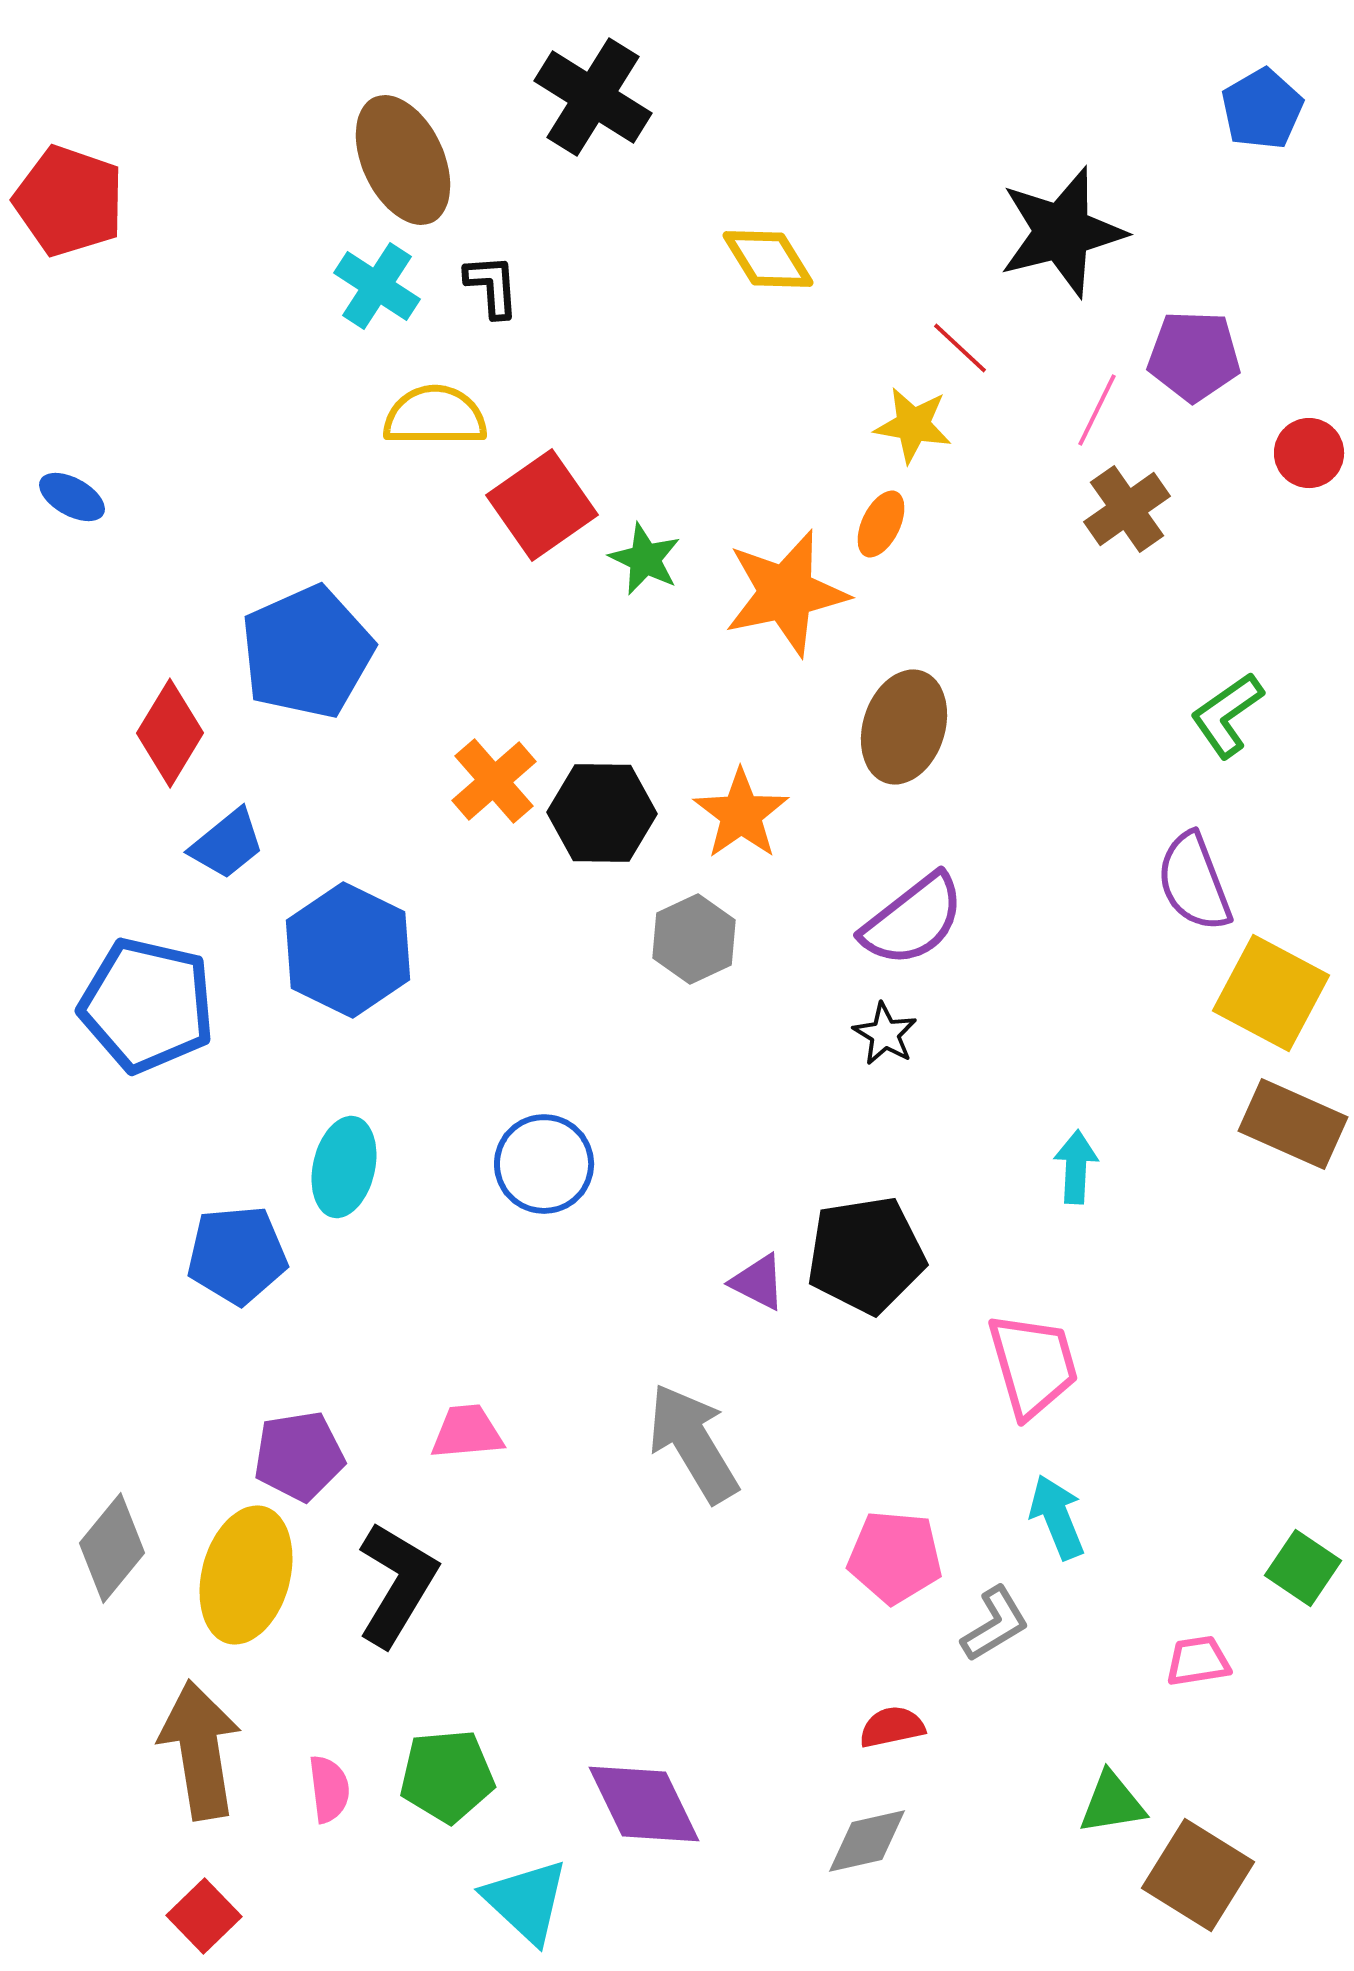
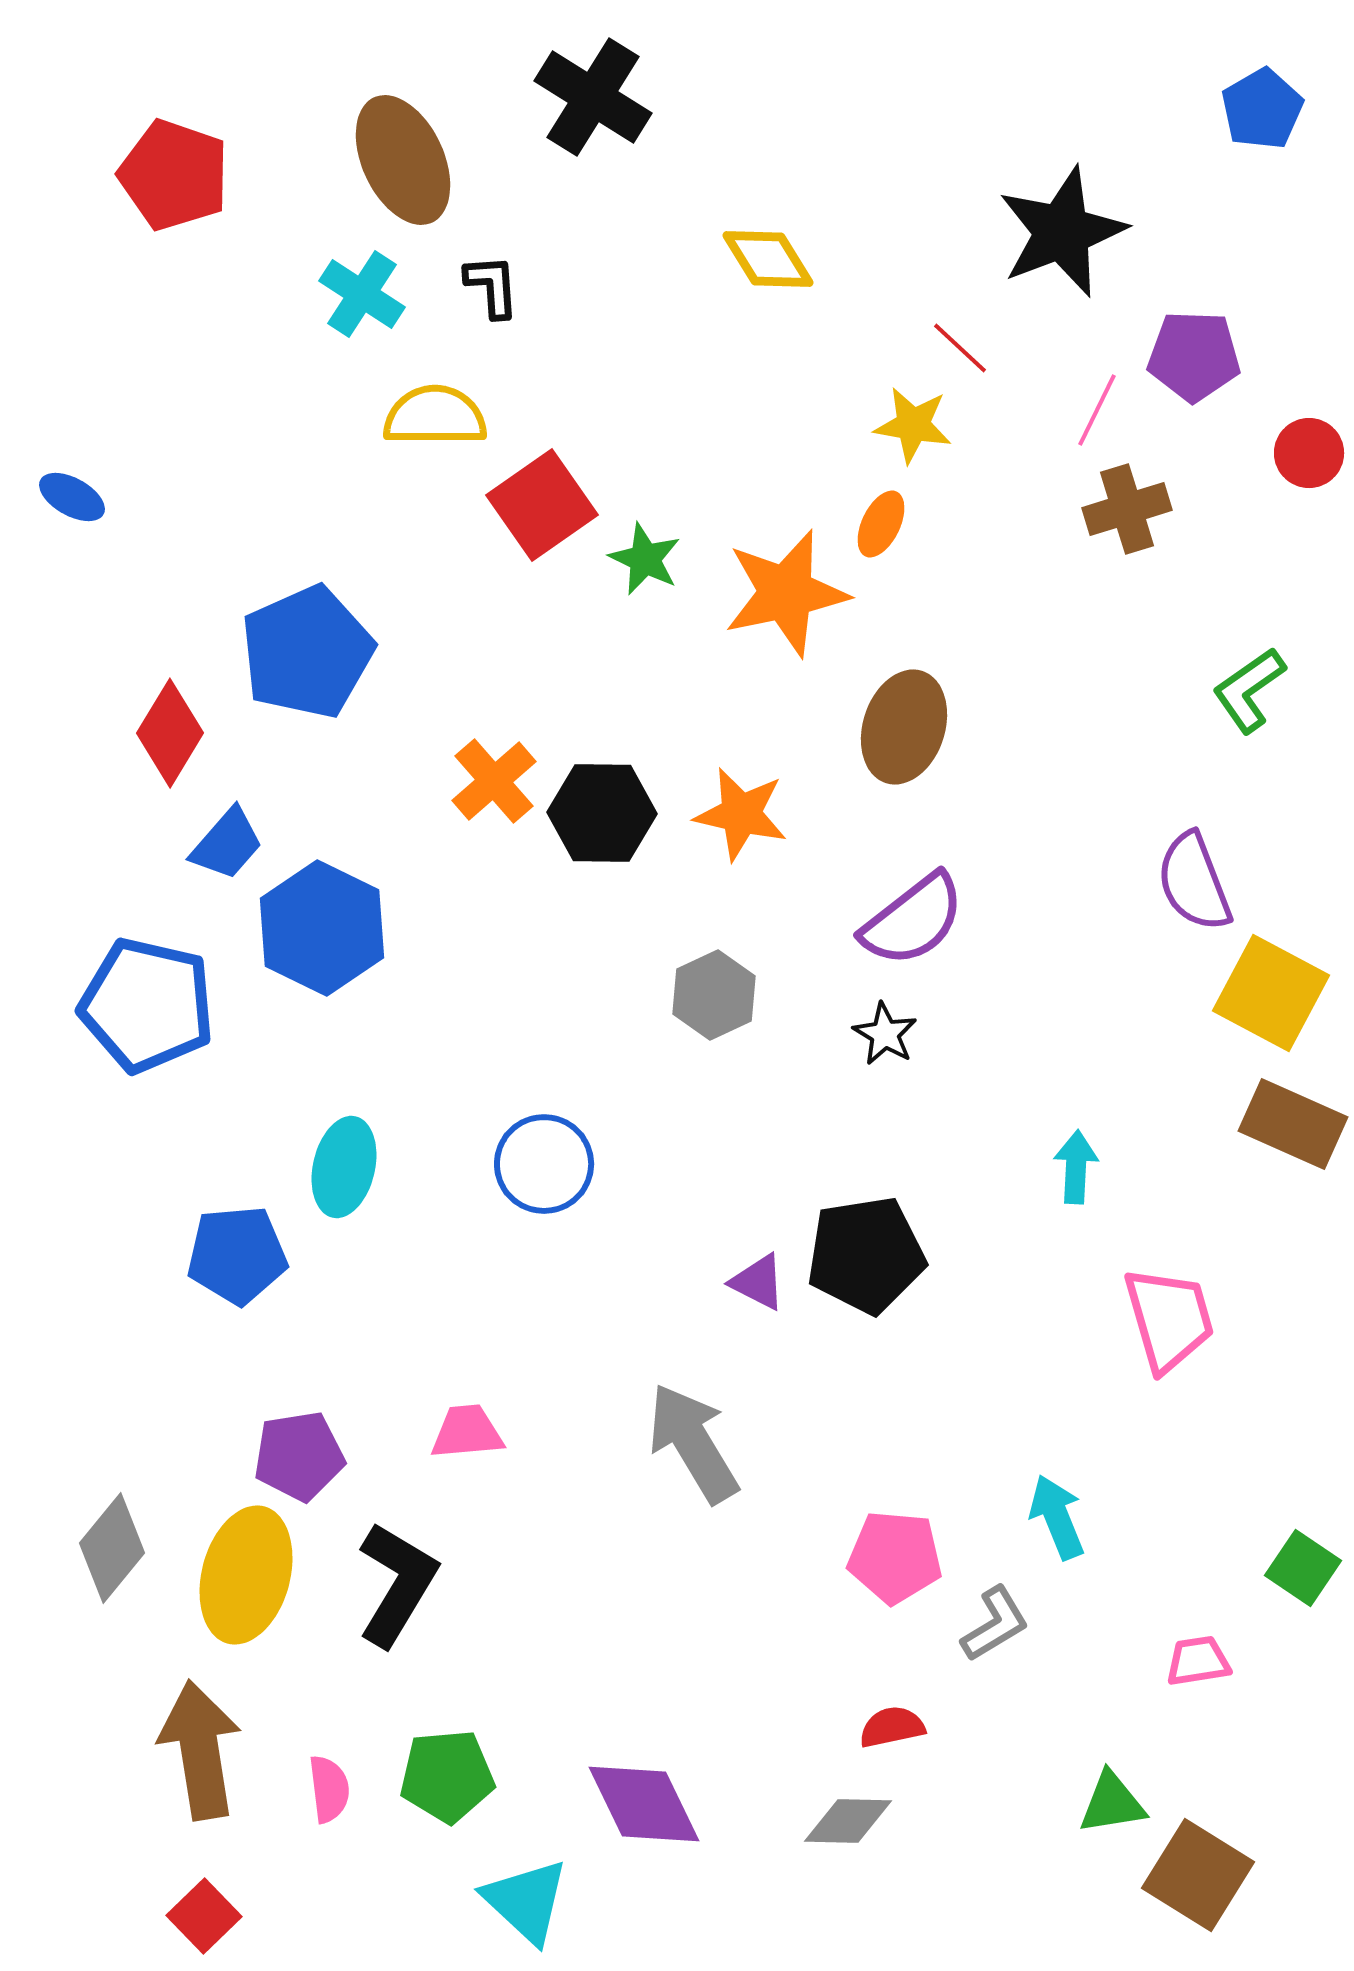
red pentagon at (69, 201): moved 105 px right, 26 px up
black star at (1062, 232): rotated 7 degrees counterclockwise
cyan cross at (377, 286): moved 15 px left, 8 px down
brown cross at (1127, 509): rotated 18 degrees clockwise
green L-shape at (1227, 715): moved 22 px right, 25 px up
orange star at (741, 814): rotated 24 degrees counterclockwise
blue trapezoid at (227, 844): rotated 10 degrees counterclockwise
gray hexagon at (694, 939): moved 20 px right, 56 px down
blue hexagon at (348, 950): moved 26 px left, 22 px up
pink trapezoid at (1033, 1365): moved 136 px right, 46 px up
gray diamond at (867, 1841): moved 19 px left, 20 px up; rotated 14 degrees clockwise
